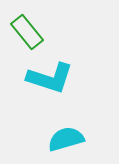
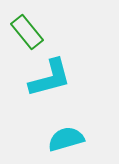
cyan L-shape: rotated 33 degrees counterclockwise
